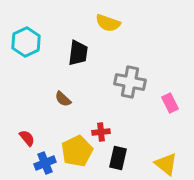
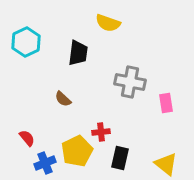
pink rectangle: moved 4 px left; rotated 18 degrees clockwise
black rectangle: moved 2 px right
